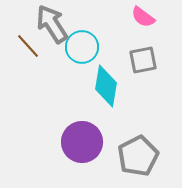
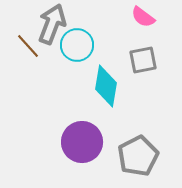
gray arrow: rotated 54 degrees clockwise
cyan circle: moved 5 px left, 2 px up
